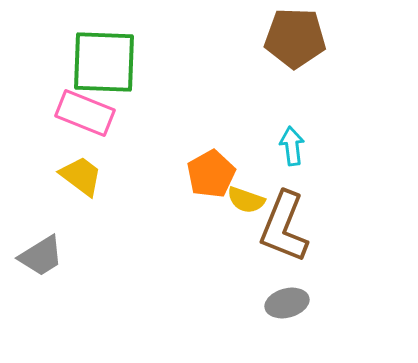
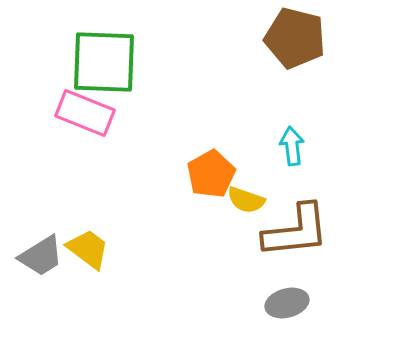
brown pentagon: rotated 12 degrees clockwise
yellow trapezoid: moved 7 px right, 73 px down
brown L-shape: moved 12 px right, 4 px down; rotated 118 degrees counterclockwise
